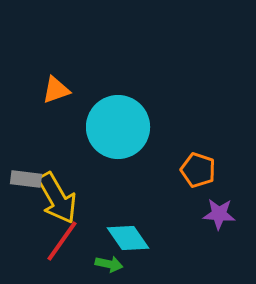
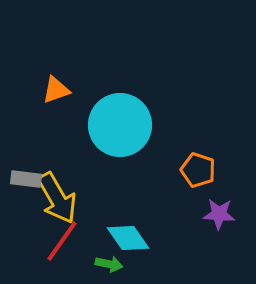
cyan circle: moved 2 px right, 2 px up
